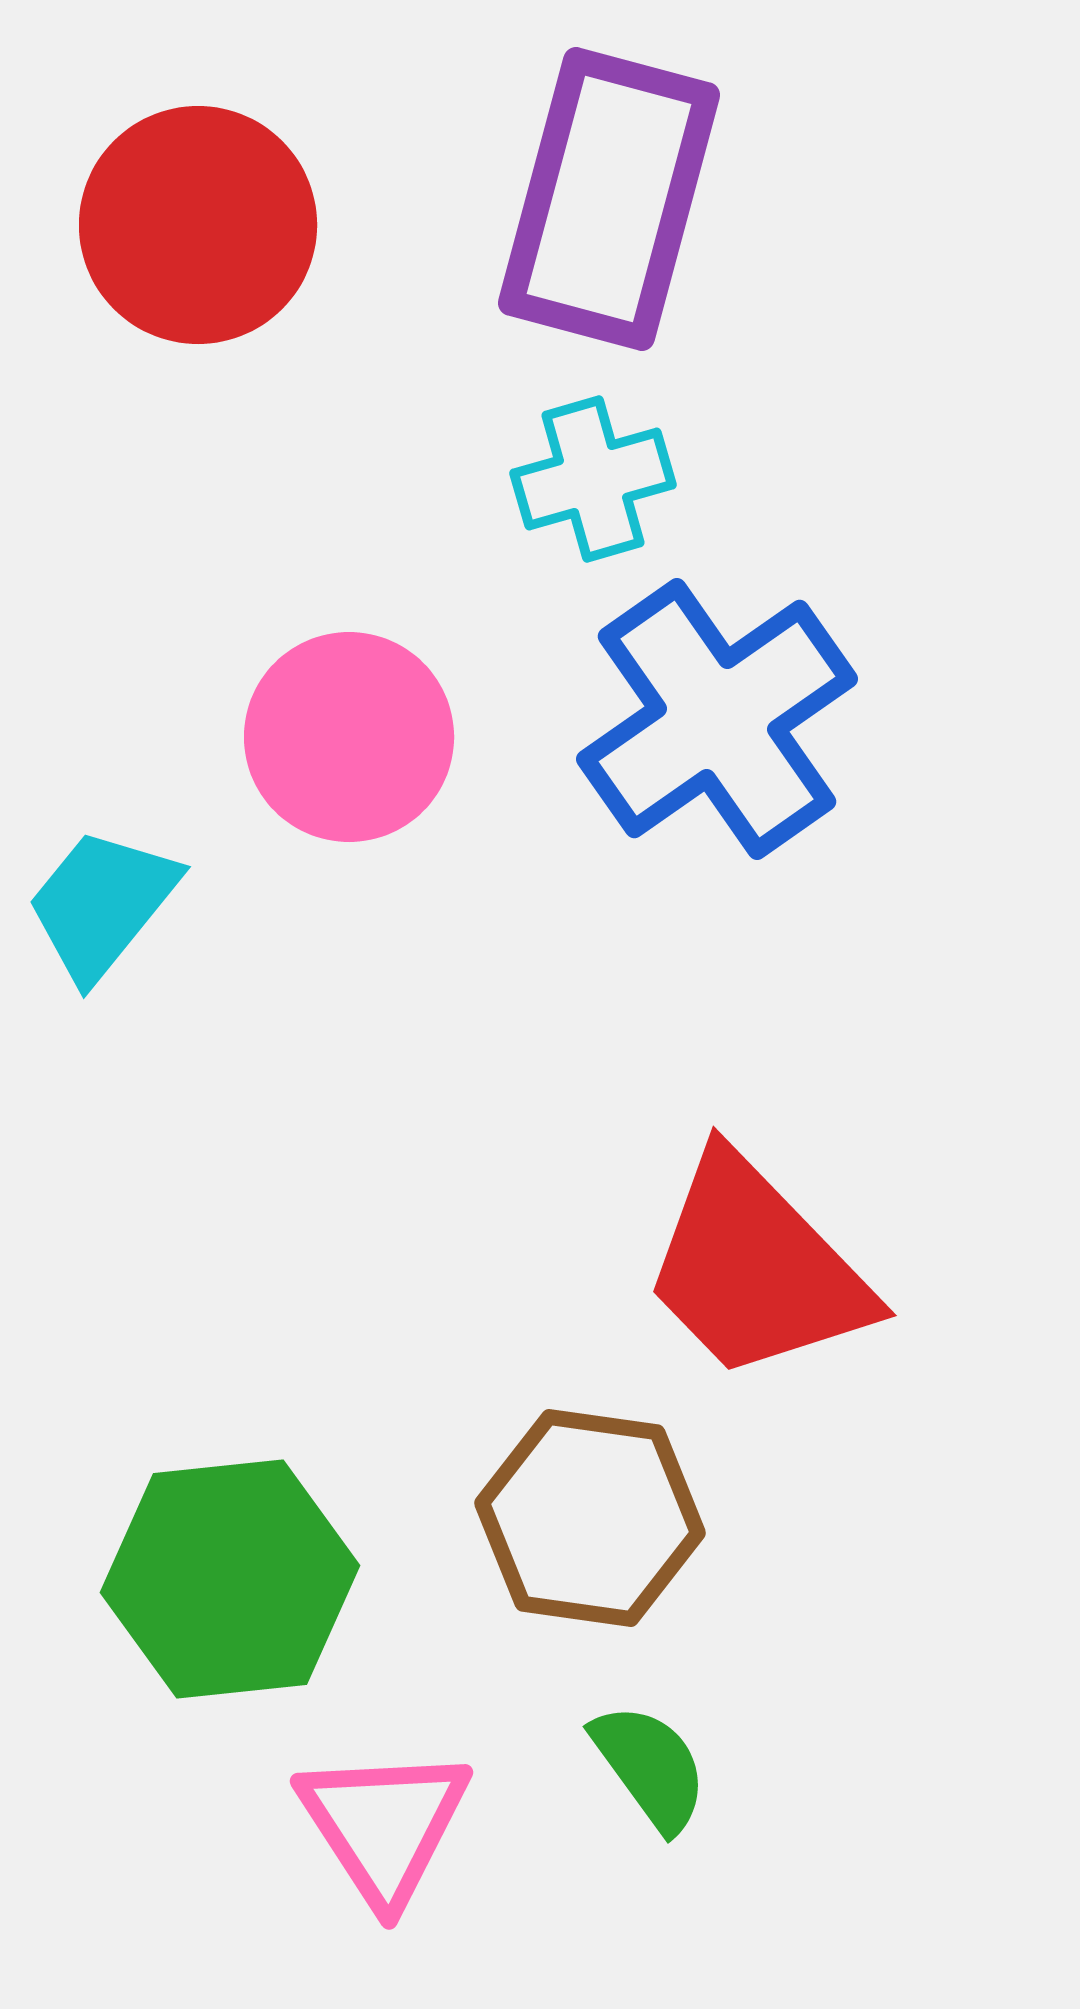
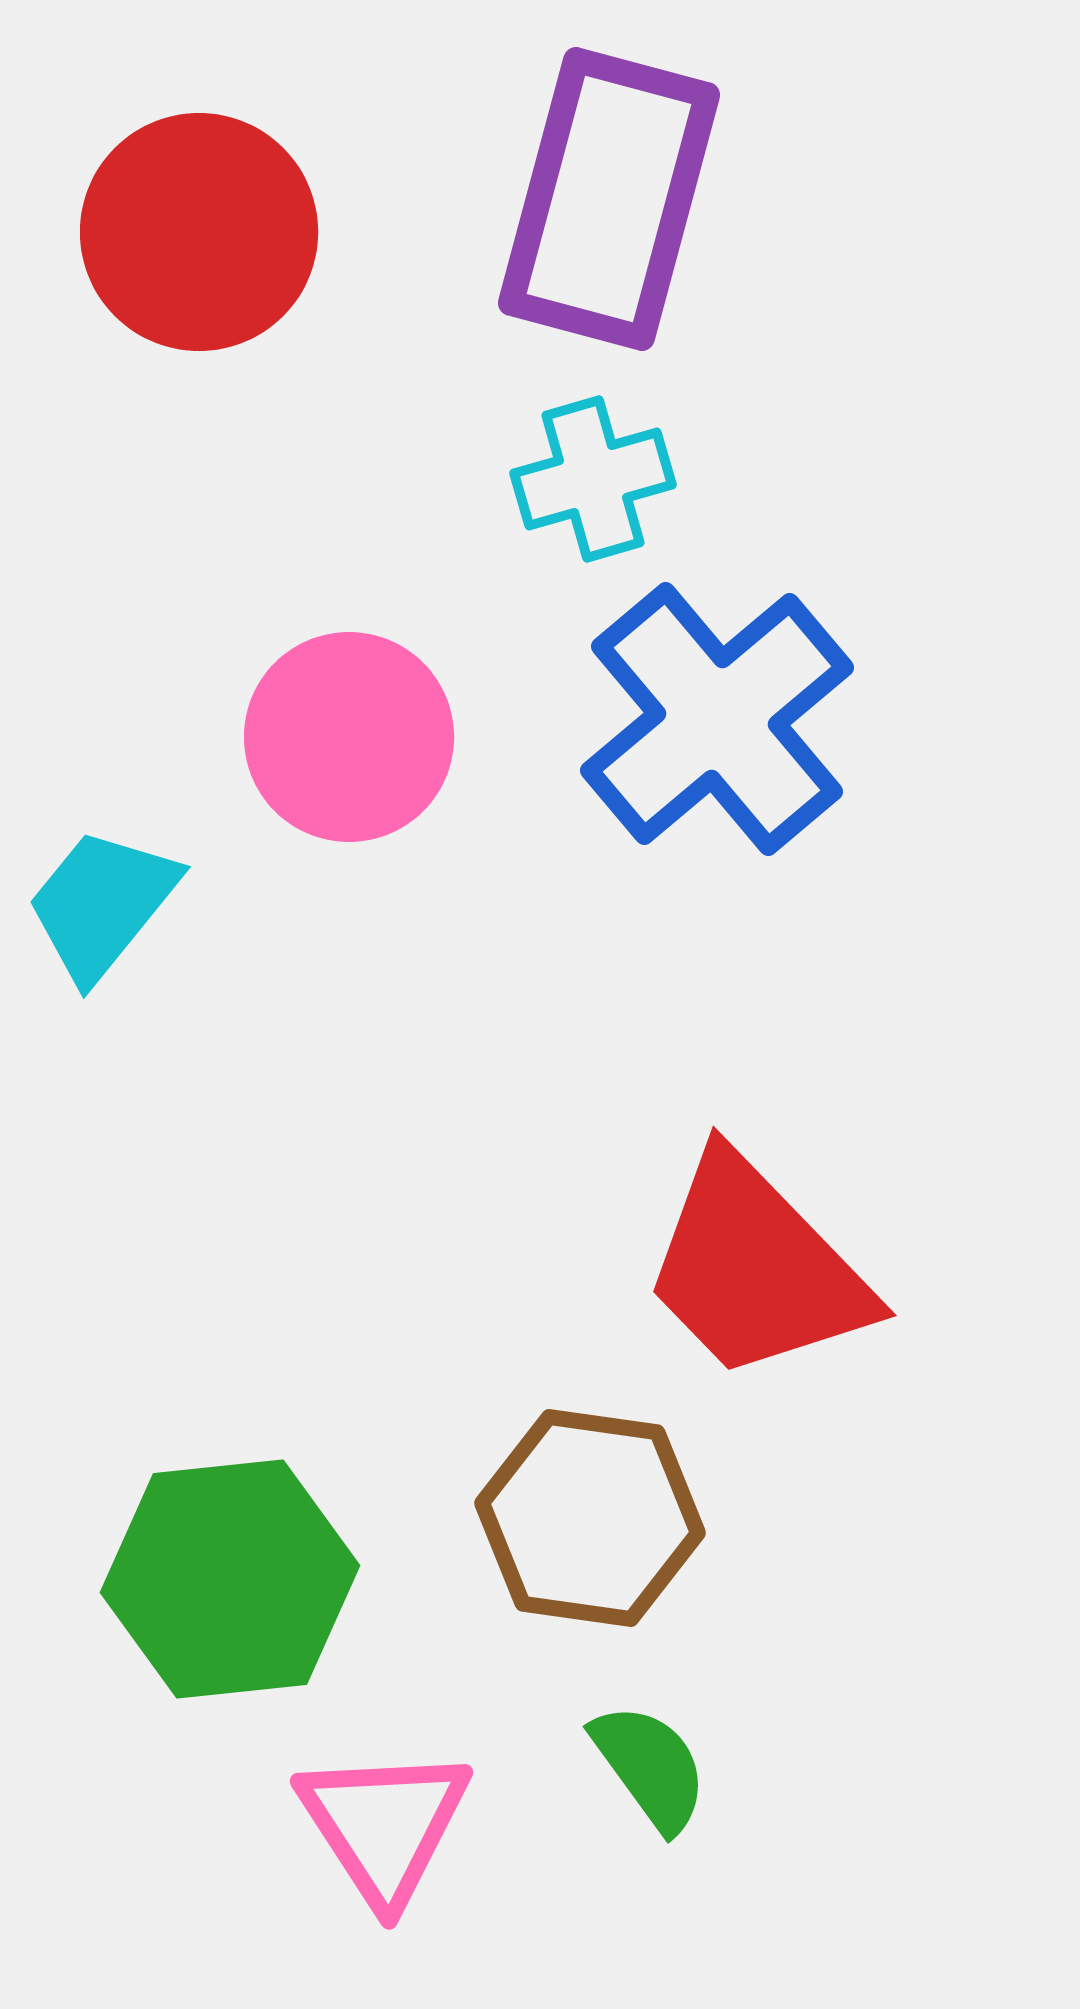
red circle: moved 1 px right, 7 px down
blue cross: rotated 5 degrees counterclockwise
